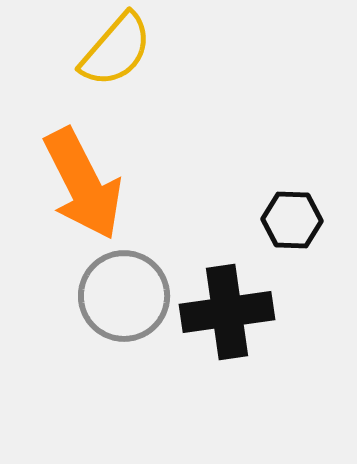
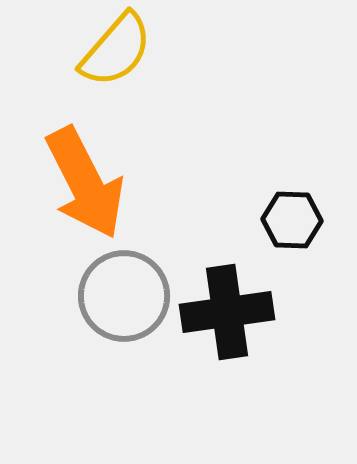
orange arrow: moved 2 px right, 1 px up
